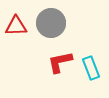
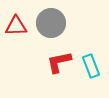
red L-shape: moved 1 px left
cyan rectangle: moved 2 px up
